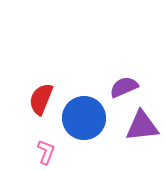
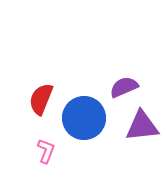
pink L-shape: moved 1 px up
